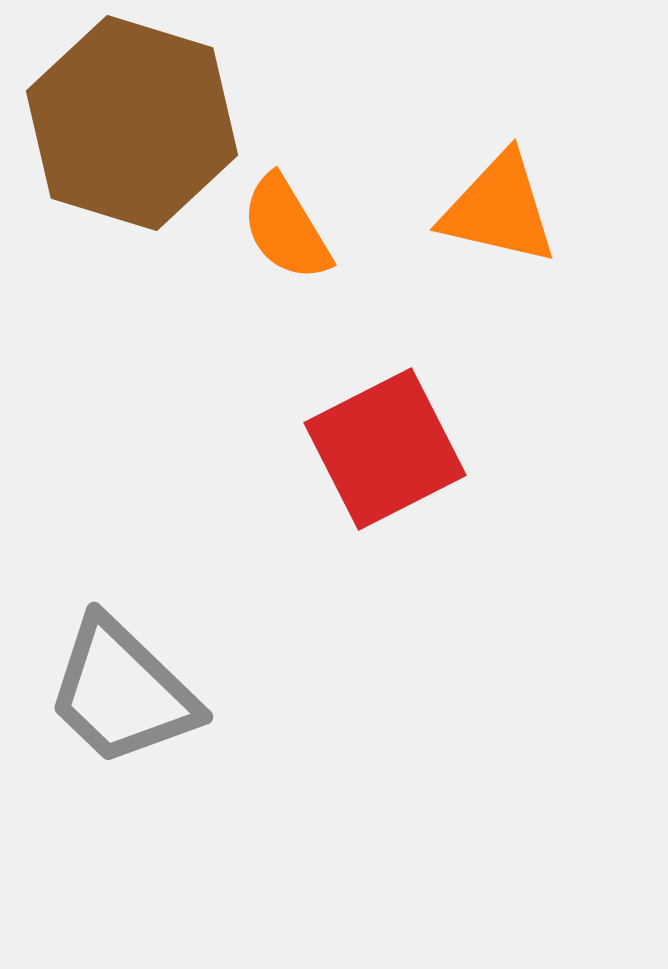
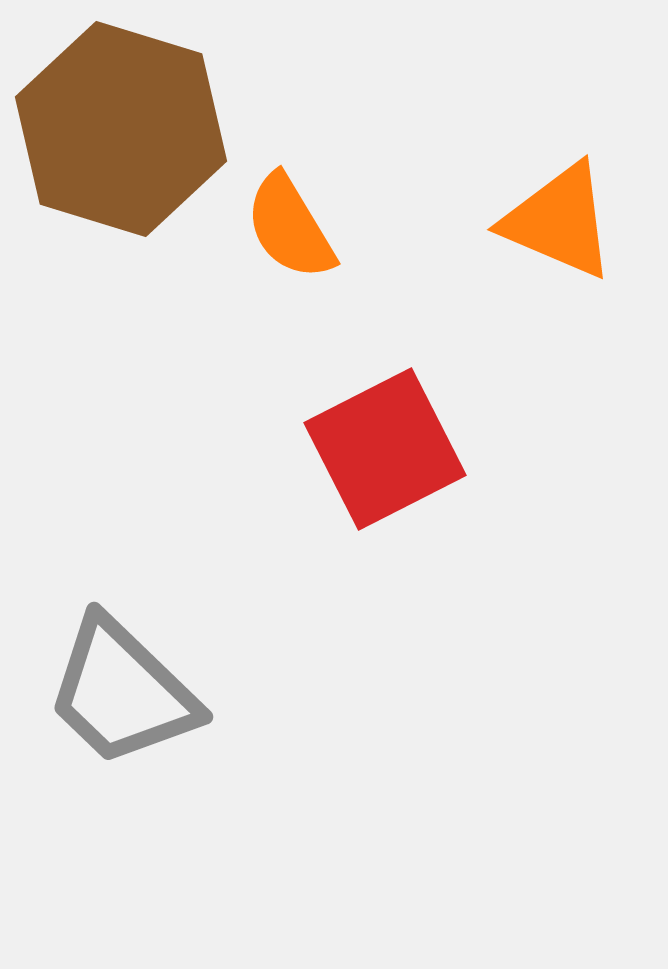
brown hexagon: moved 11 px left, 6 px down
orange triangle: moved 60 px right, 12 px down; rotated 10 degrees clockwise
orange semicircle: moved 4 px right, 1 px up
